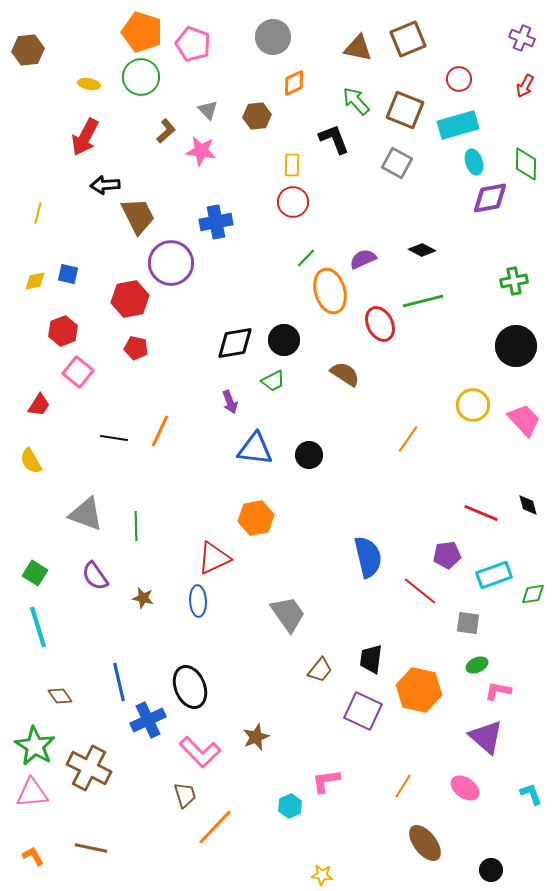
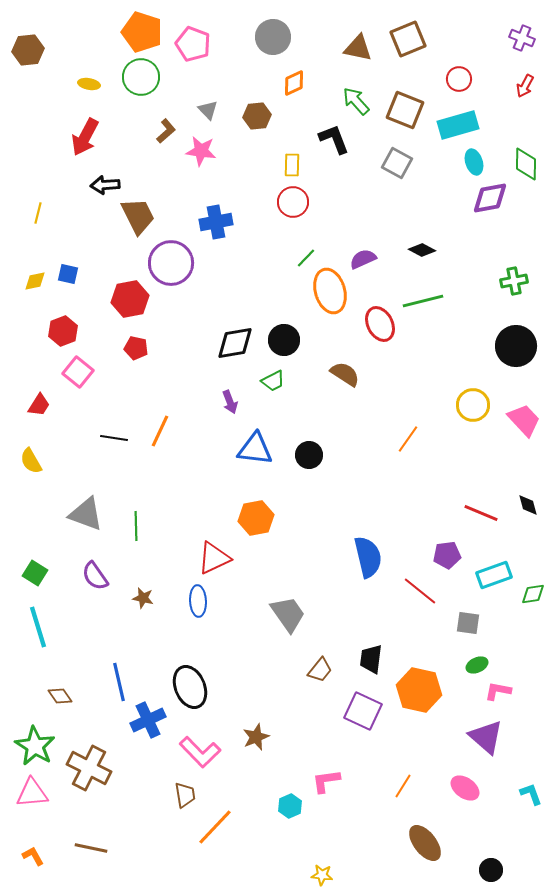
brown trapezoid at (185, 795): rotated 8 degrees clockwise
